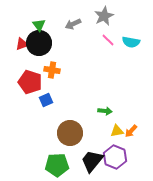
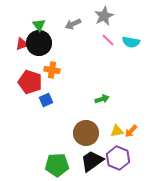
green arrow: moved 3 px left, 12 px up; rotated 24 degrees counterclockwise
brown circle: moved 16 px right
purple hexagon: moved 3 px right, 1 px down
black trapezoid: rotated 15 degrees clockwise
